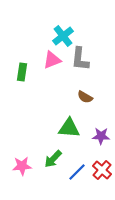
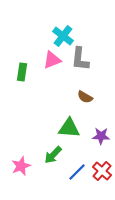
cyan cross: rotated 15 degrees counterclockwise
green arrow: moved 4 px up
pink star: moved 1 px left; rotated 18 degrees counterclockwise
red cross: moved 1 px down
